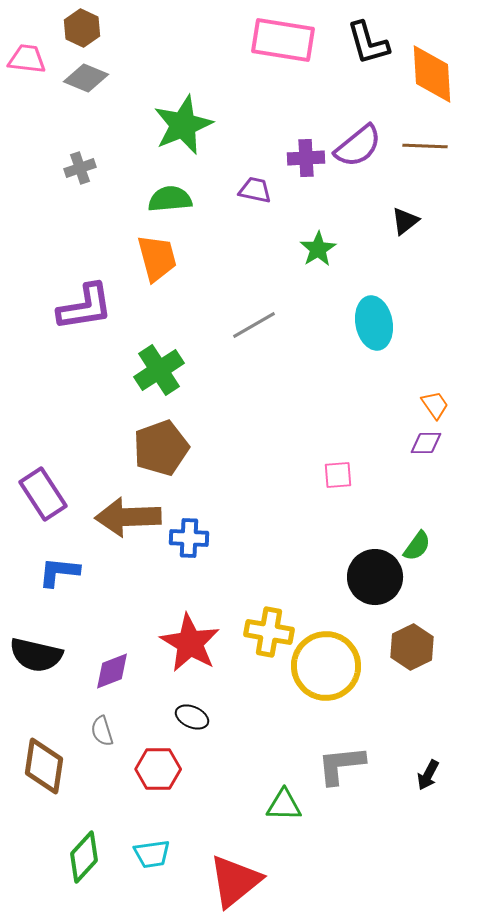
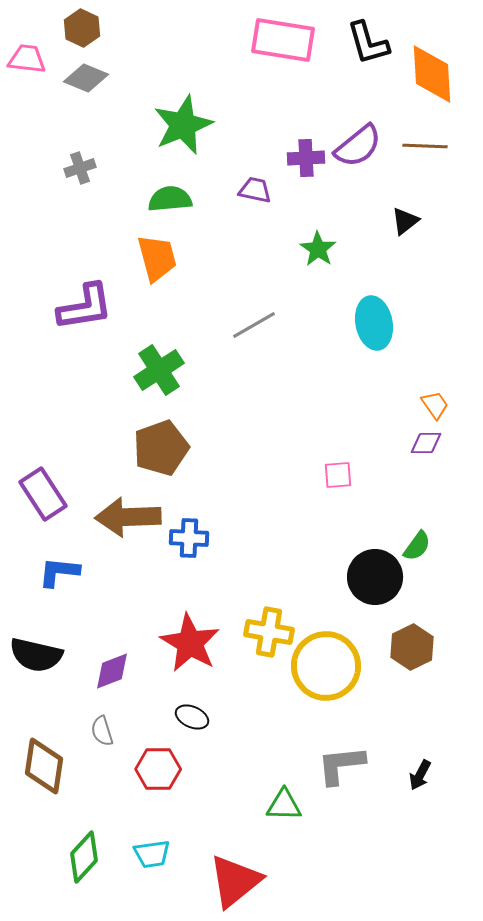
green star at (318, 249): rotated 6 degrees counterclockwise
black arrow at (428, 775): moved 8 px left
